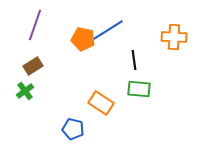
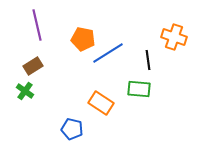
purple line: moved 2 px right; rotated 32 degrees counterclockwise
blue line: moved 23 px down
orange cross: rotated 15 degrees clockwise
black line: moved 14 px right
green cross: rotated 18 degrees counterclockwise
blue pentagon: moved 1 px left
